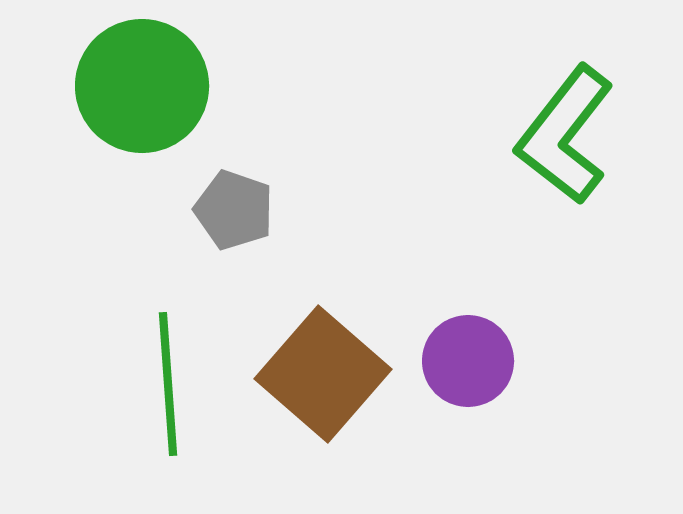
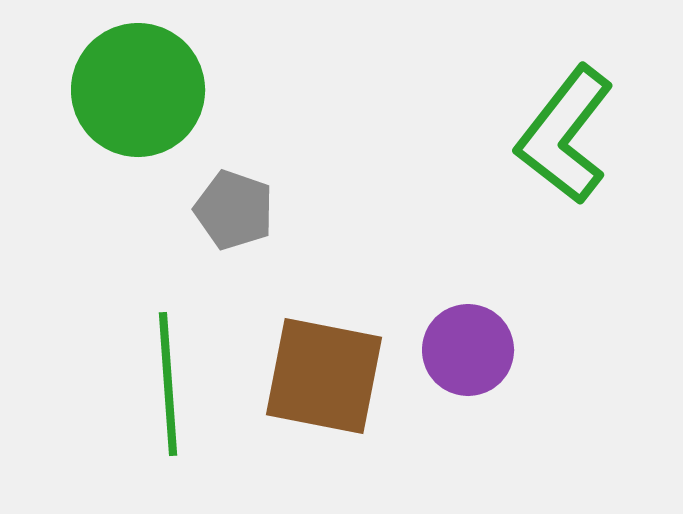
green circle: moved 4 px left, 4 px down
purple circle: moved 11 px up
brown square: moved 1 px right, 2 px down; rotated 30 degrees counterclockwise
